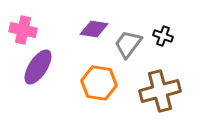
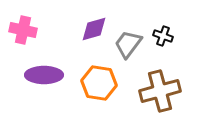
purple diamond: rotated 24 degrees counterclockwise
purple ellipse: moved 6 px right, 8 px down; rotated 57 degrees clockwise
